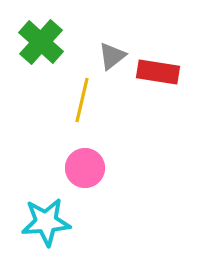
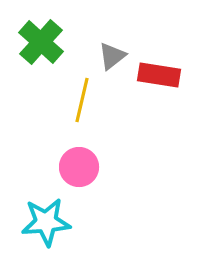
red rectangle: moved 1 px right, 3 px down
pink circle: moved 6 px left, 1 px up
